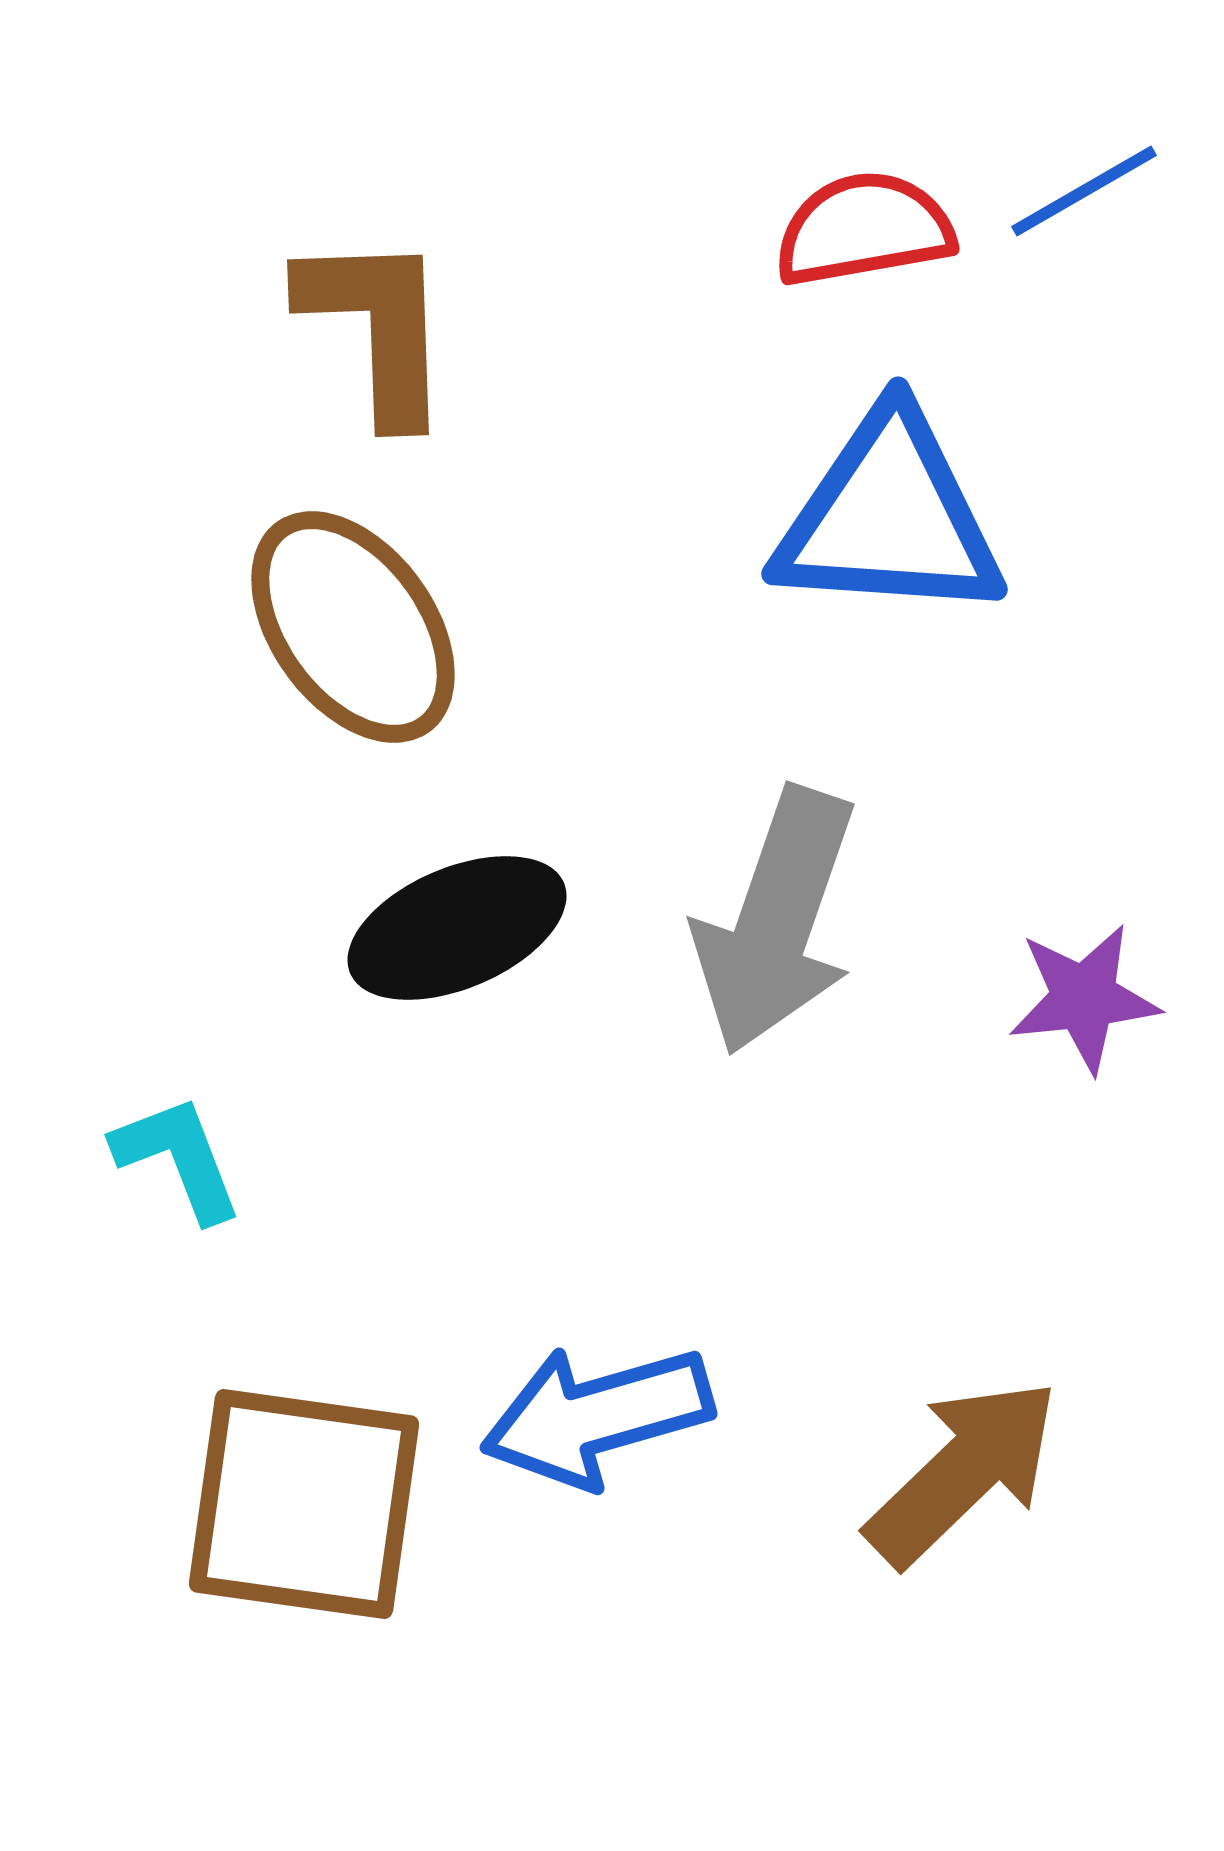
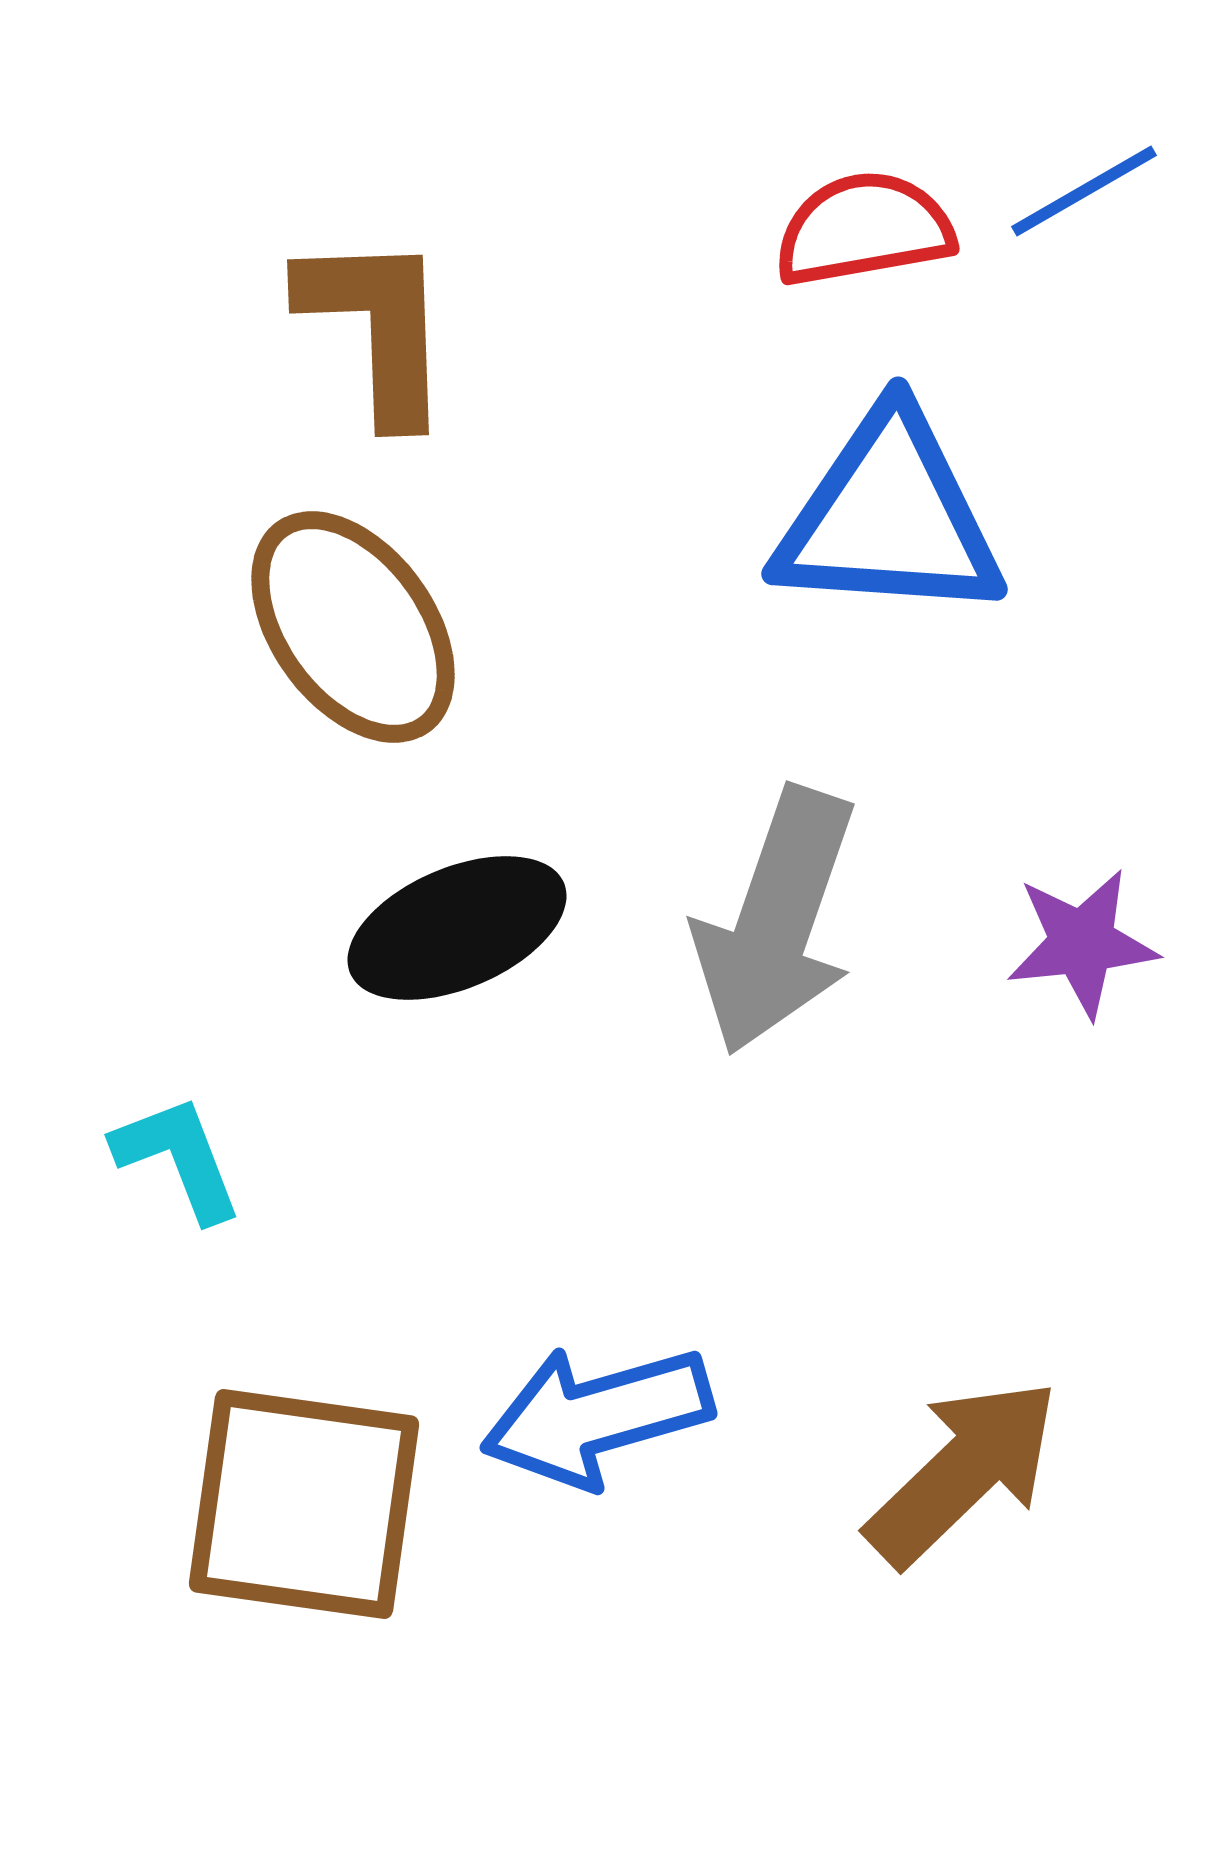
purple star: moved 2 px left, 55 px up
